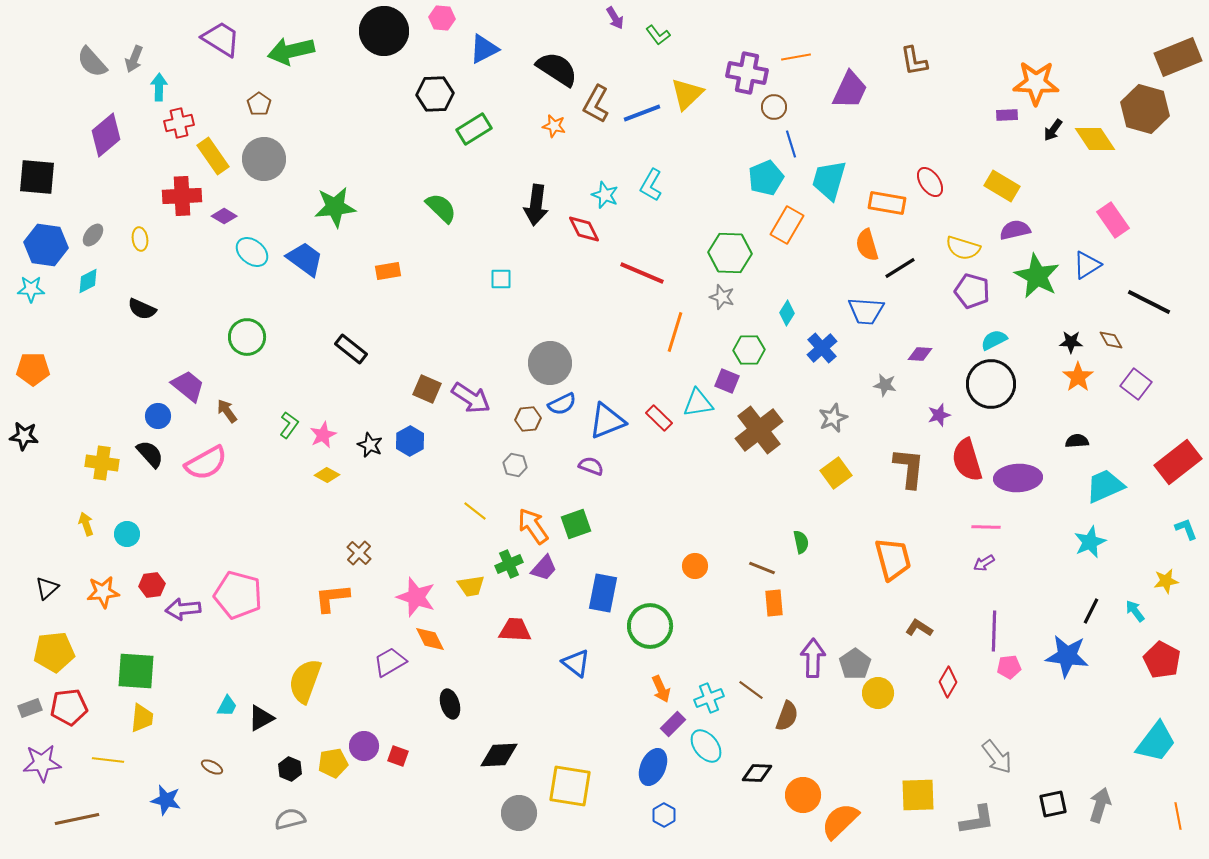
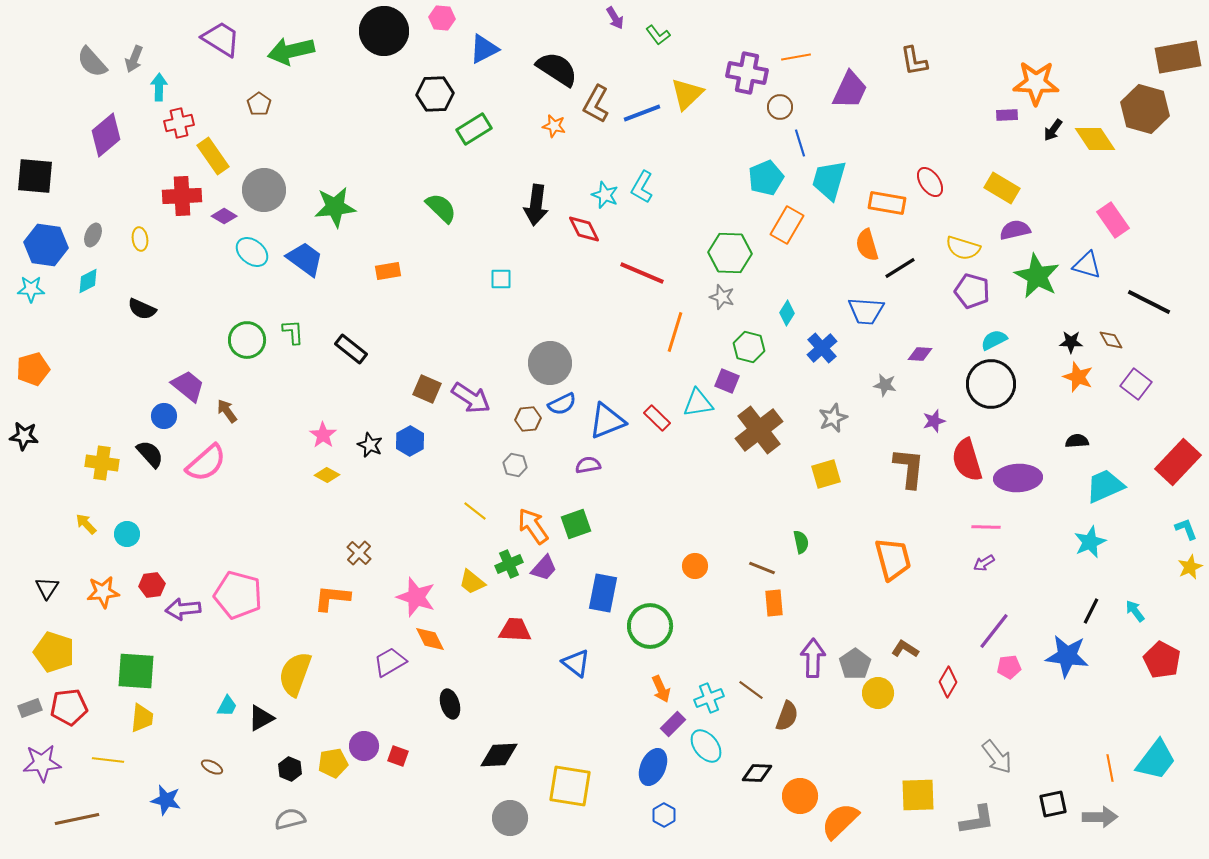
brown rectangle at (1178, 57): rotated 12 degrees clockwise
brown circle at (774, 107): moved 6 px right
blue line at (791, 144): moved 9 px right, 1 px up
gray circle at (264, 159): moved 31 px down
black square at (37, 177): moved 2 px left, 1 px up
cyan L-shape at (651, 185): moved 9 px left, 2 px down
yellow rectangle at (1002, 186): moved 2 px down
gray ellipse at (93, 235): rotated 15 degrees counterclockwise
blue triangle at (1087, 265): rotated 48 degrees clockwise
green circle at (247, 337): moved 3 px down
green hexagon at (749, 350): moved 3 px up; rotated 16 degrees clockwise
orange pentagon at (33, 369): rotated 16 degrees counterclockwise
orange star at (1078, 377): rotated 16 degrees counterclockwise
purple star at (939, 415): moved 5 px left, 6 px down
blue circle at (158, 416): moved 6 px right
red rectangle at (659, 418): moved 2 px left
green L-shape at (289, 425): moved 4 px right, 93 px up; rotated 40 degrees counterclockwise
pink star at (323, 435): rotated 12 degrees counterclockwise
red rectangle at (1178, 462): rotated 9 degrees counterclockwise
pink semicircle at (206, 463): rotated 12 degrees counterclockwise
purple semicircle at (591, 466): moved 3 px left, 1 px up; rotated 30 degrees counterclockwise
yellow square at (836, 473): moved 10 px left, 1 px down; rotated 20 degrees clockwise
yellow arrow at (86, 524): rotated 25 degrees counterclockwise
yellow star at (1166, 581): moved 24 px right, 14 px up; rotated 15 degrees counterclockwise
yellow trapezoid at (471, 586): moved 1 px right, 4 px up; rotated 48 degrees clockwise
black triangle at (47, 588): rotated 15 degrees counterclockwise
orange L-shape at (332, 598): rotated 12 degrees clockwise
brown L-shape at (919, 628): moved 14 px left, 21 px down
purple line at (994, 631): rotated 36 degrees clockwise
yellow pentagon at (54, 652): rotated 24 degrees clockwise
yellow semicircle at (305, 681): moved 10 px left, 7 px up
cyan trapezoid at (1156, 742): moved 18 px down
orange circle at (803, 795): moved 3 px left, 1 px down
gray arrow at (1100, 805): moved 12 px down; rotated 72 degrees clockwise
gray circle at (519, 813): moved 9 px left, 5 px down
orange line at (1178, 816): moved 68 px left, 48 px up
